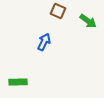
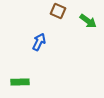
blue arrow: moved 5 px left
green rectangle: moved 2 px right
